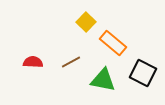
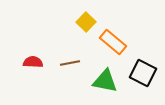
orange rectangle: moved 1 px up
brown line: moved 1 px left, 1 px down; rotated 18 degrees clockwise
green triangle: moved 2 px right, 1 px down
